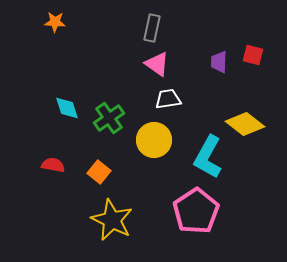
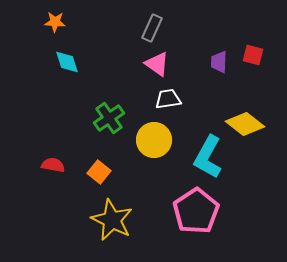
gray rectangle: rotated 12 degrees clockwise
cyan diamond: moved 46 px up
